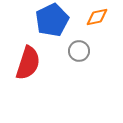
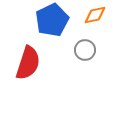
orange diamond: moved 2 px left, 2 px up
gray circle: moved 6 px right, 1 px up
